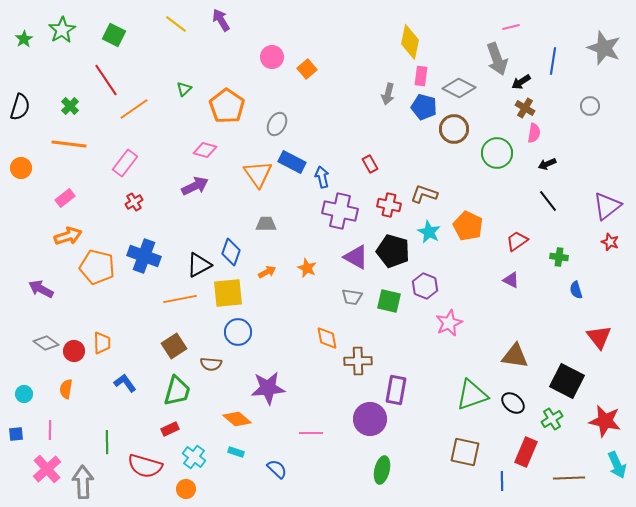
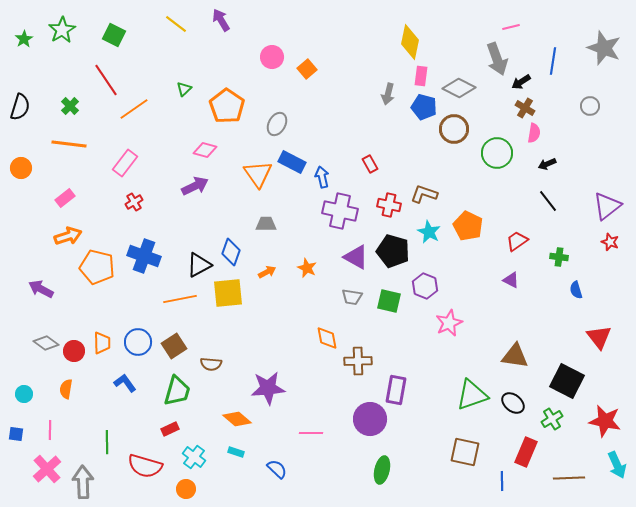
blue circle at (238, 332): moved 100 px left, 10 px down
blue square at (16, 434): rotated 14 degrees clockwise
